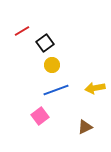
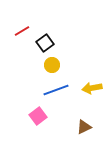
yellow arrow: moved 3 px left
pink square: moved 2 px left
brown triangle: moved 1 px left
